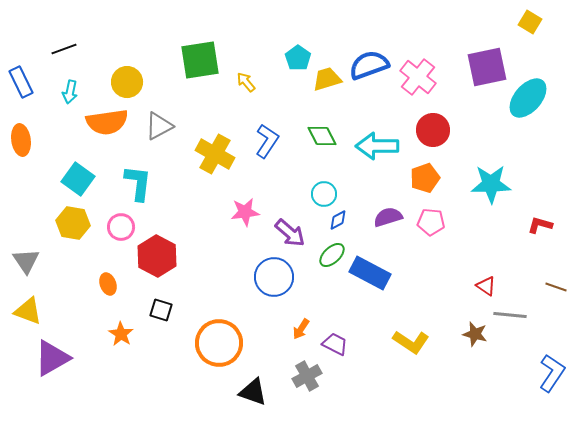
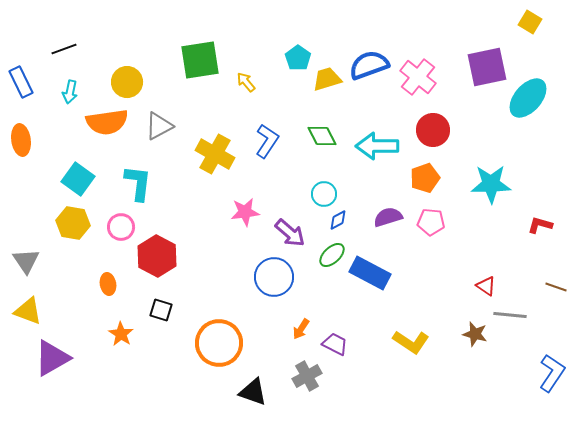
orange ellipse at (108, 284): rotated 10 degrees clockwise
